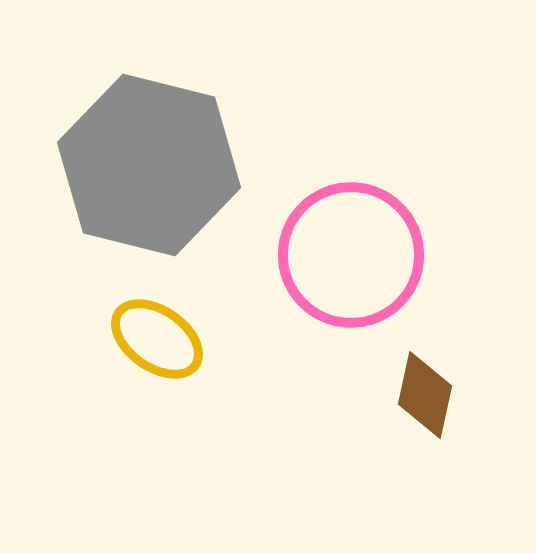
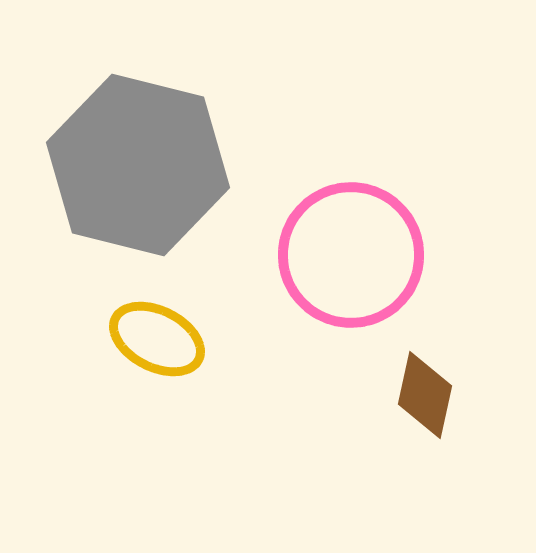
gray hexagon: moved 11 px left
yellow ellipse: rotated 8 degrees counterclockwise
